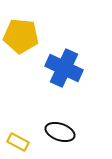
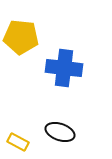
yellow pentagon: moved 1 px down
blue cross: rotated 18 degrees counterclockwise
